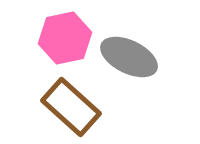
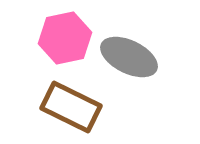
brown rectangle: rotated 16 degrees counterclockwise
